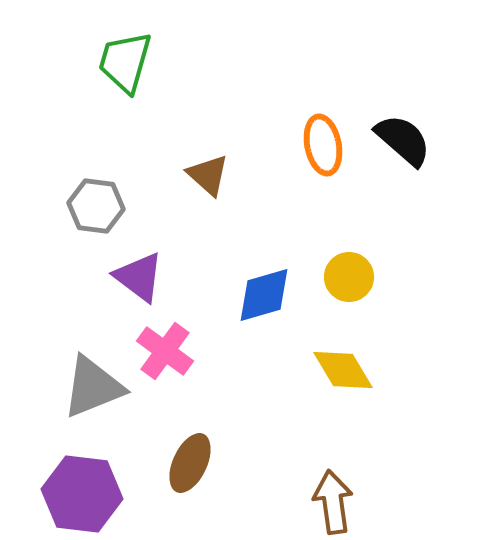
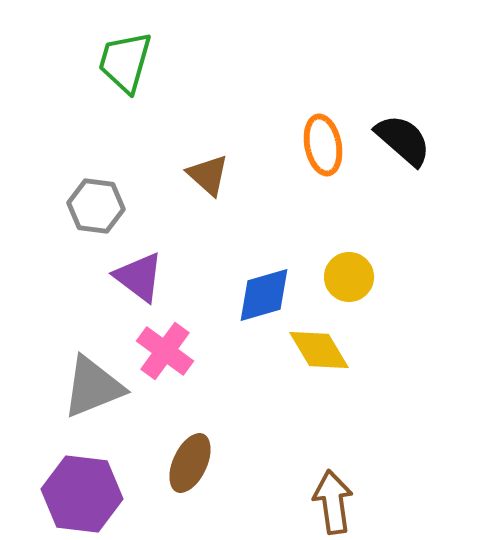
yellow diamond: moved 24 px left, 20 px up
